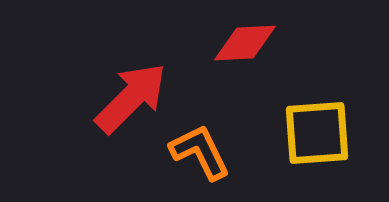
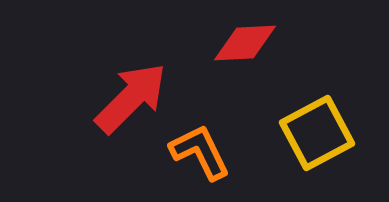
yellow square: rotated 24 degrees counterclockwise
